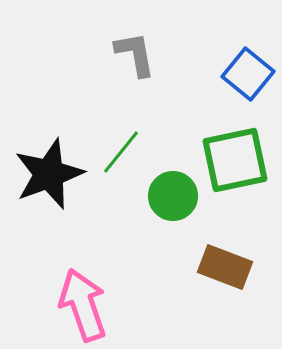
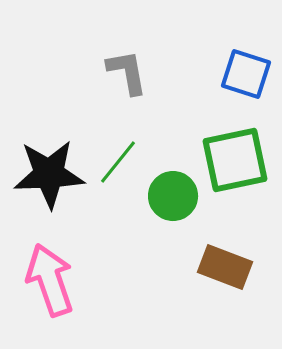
gray L-shape: moved 8 px left, 18 px down
blue square: moved 2 px left; rotated 21 degrees counterclockwise
green line: moved 3 px left, 10 px down
black star: rotated 18 degrees clockwise
pink arrow: moved 33 px left, 25 px up
